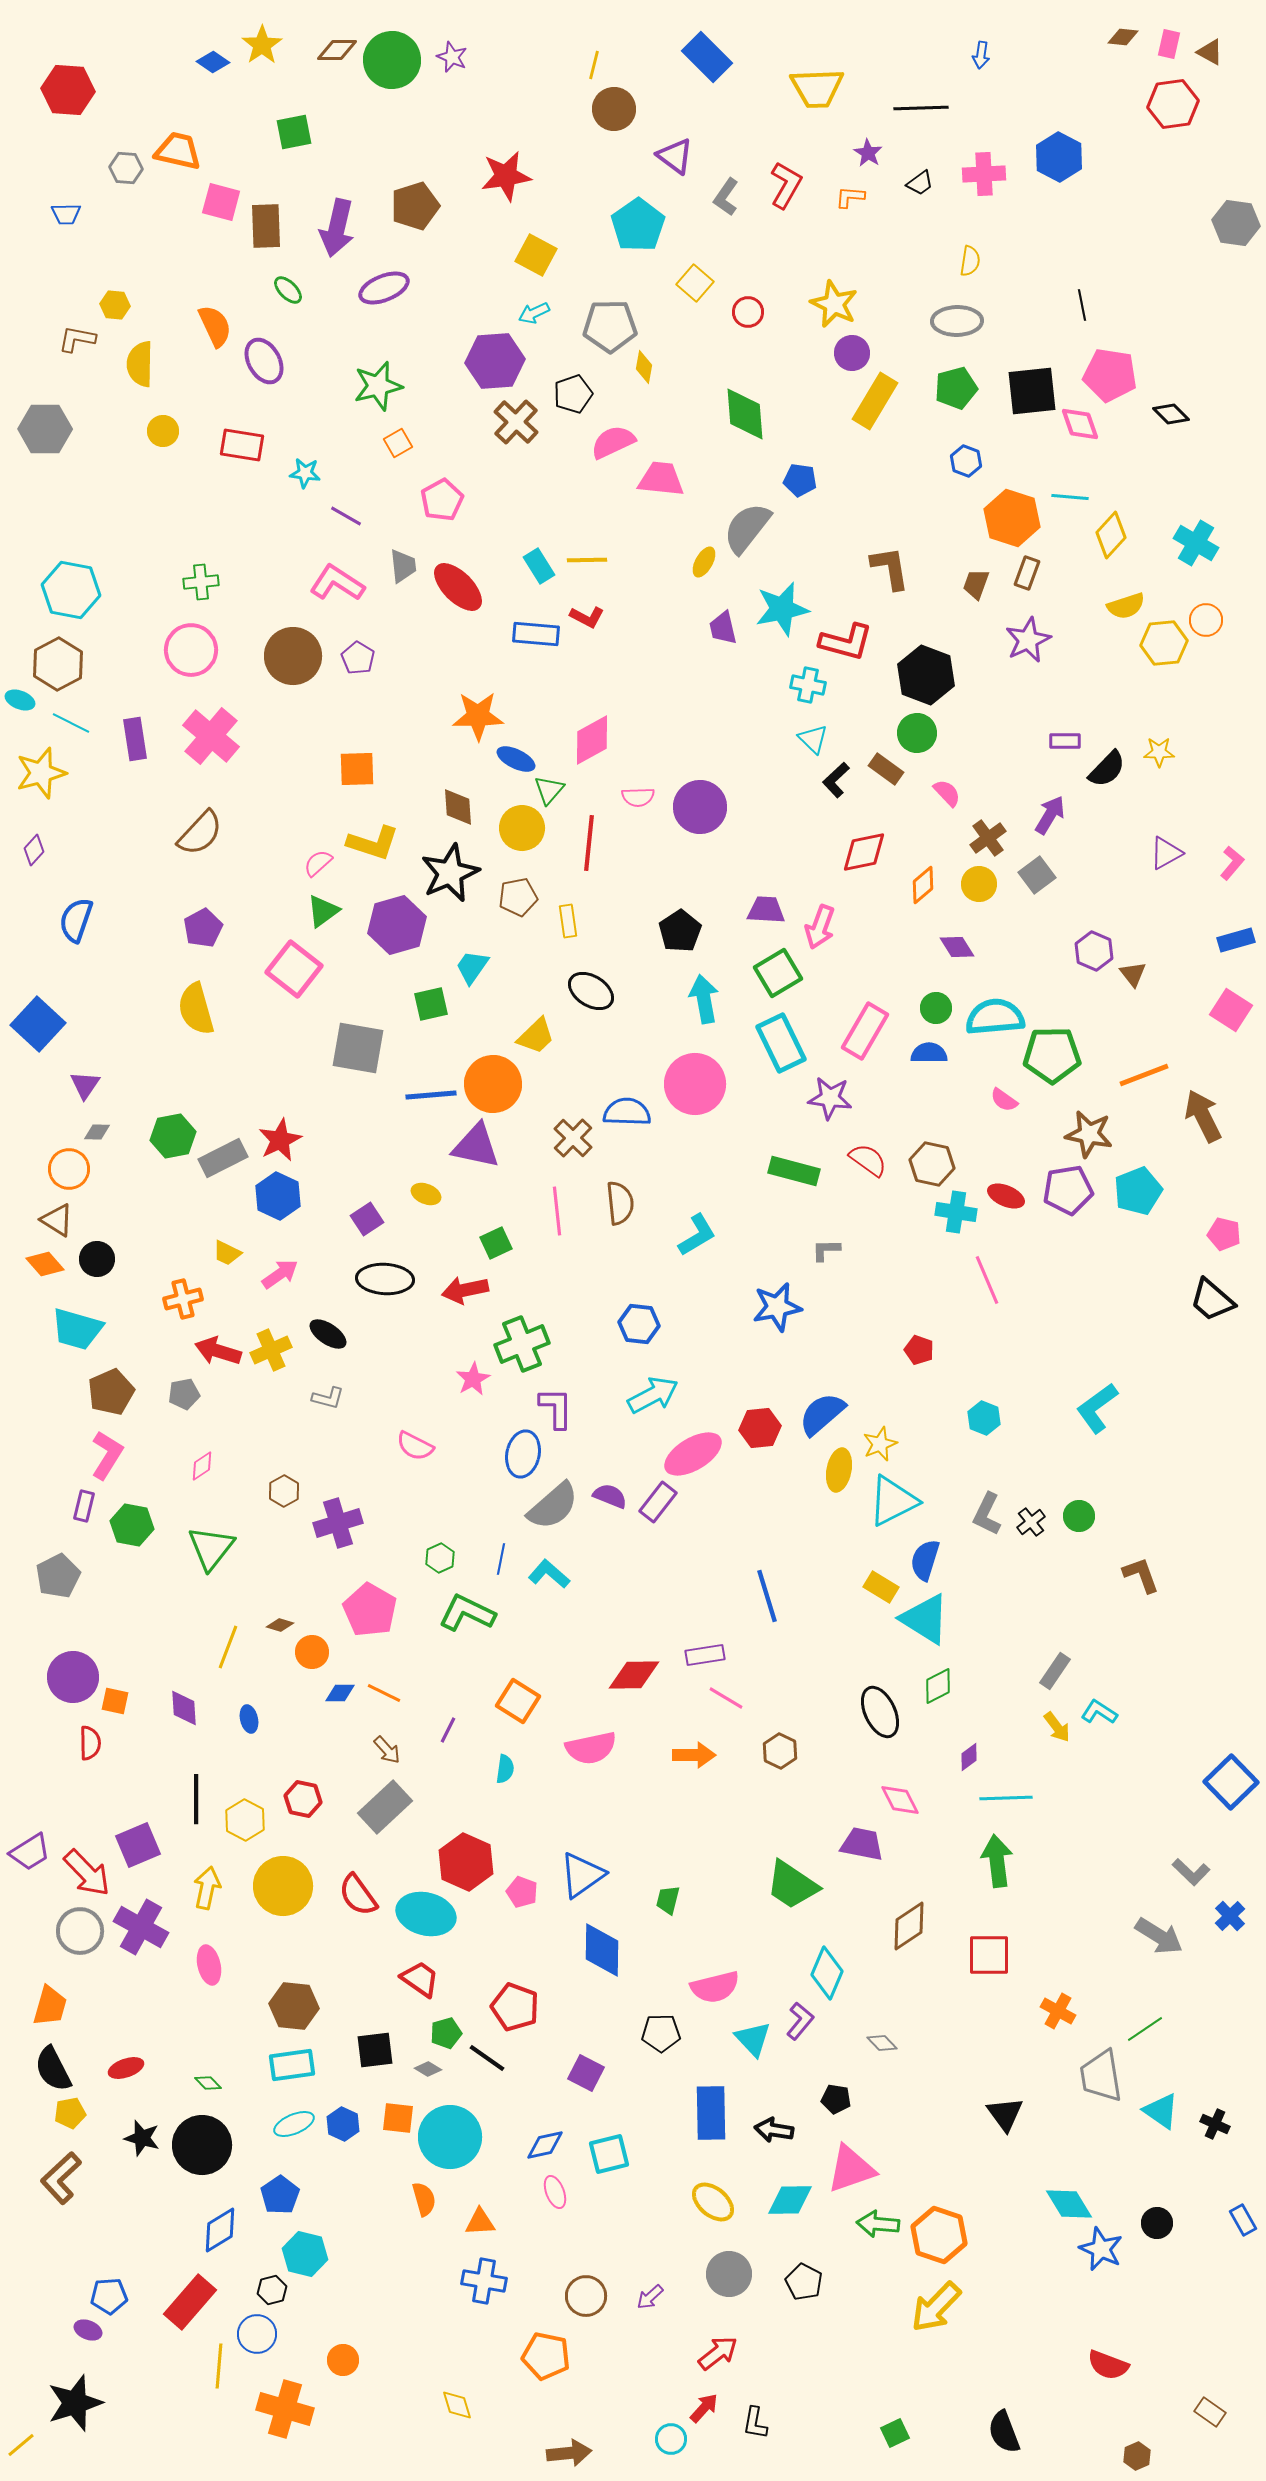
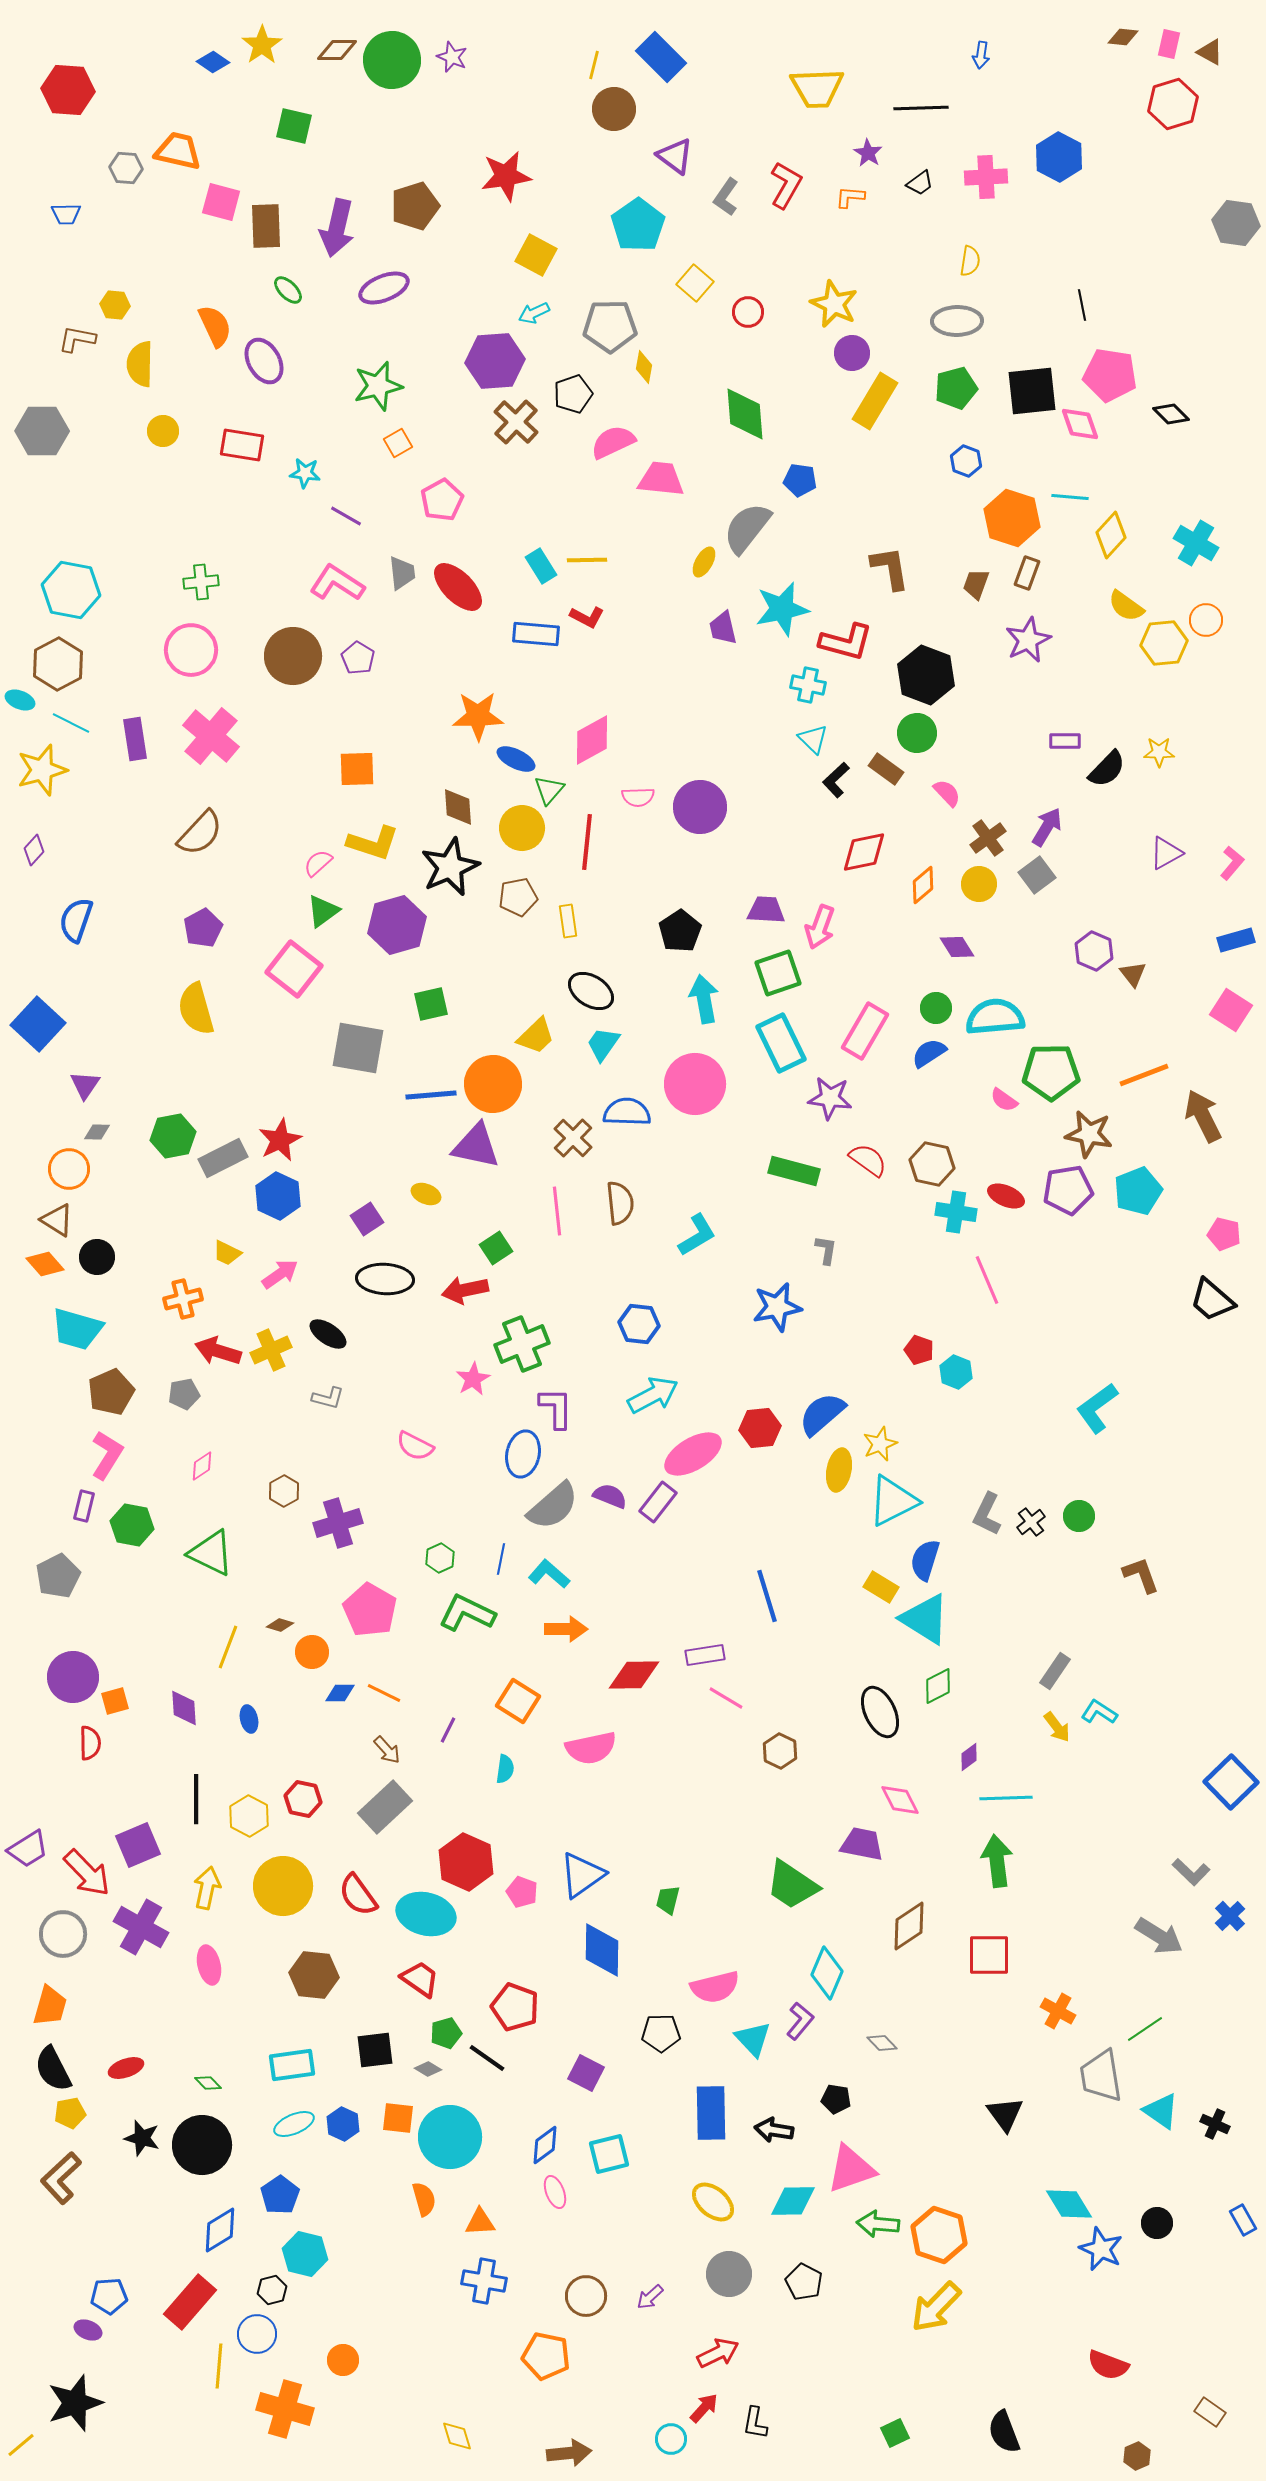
blue rectangle at (707, 57): moved 46 px left
red hexagon at (1173, 104): rotated 9 degrees counterclockwise
green square at (294, 132): moved 6 px up; rotated 24 degrees clockwise
pink cross at (984, 174): moved 2 px right, 3 px down
gray hexagon at (45, 429): moved 3 px left, 2 px down
gray trapezoid at (403, 566): moved 1 px left, 7 px down
cyan rectangle at (539, 566): moved 2 px right
yellow semicircle at (1126, 606): rotated 54 degrees clockwise
yellow star at (41, 773): moved 1 px right, 3 px up
purple arrow at (1050, 815): moved 3 px left, 12 px down
red line at (589, 843): moved 2 px left, 1 px up
black star at (450, 873): moved 6 px up
cyan trapezoid at (472, 967): moved 131 px right, 77 px down
green square at (778, 973): rotated 12 degrees clockwise
blue semicircle at (929, 1053): rotated 33 degrees counterclockwise
green pentagon at (1052, 1055): moved 1 px left, 17 px down
green square at (496, 1243): moved 5 px down; rotated 8 degrees counterclockwise
gray L-shape at (826, 1250): rotated 100 degrees clockwise
black circle at (97, 1259): moved 2 px up
cyan hexagon at (984, 1418): moved 28 px left, 46 px up
green triangle at (211, 1548): moved 5 px down; rotated 42 degrees counterclockwise
orange square at (115, 1701): rotated 28 degrees counterclockwise
orange arrow at (694, 1755): moved 128 px left, 126 px up
yellow hexagon at (245, 1820): moved 4 px right, 4 px up
purple trapezoid at (30, 1852): moved 2 px left, 3 px up
gray circle at (80, 1931): moved 17 px left, 3 px down
brown hexagon at (294, 2006): moved 20 px right, 31 px up
blue diamond at (545, 2145): rotated 24 degrees counterclockwise
cyan diamond at (790, 2200): moved 3 px right, 1 px down
red arrow at (718, 2353): rotated 12 degrees clockwise
yellow diamond at (457, 2405): moved 31 px down
